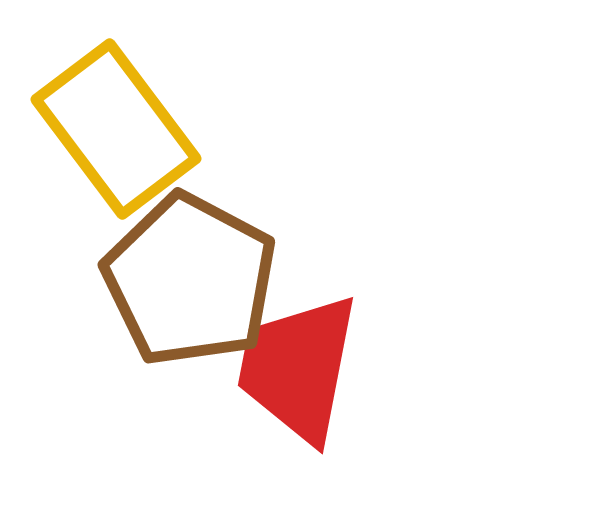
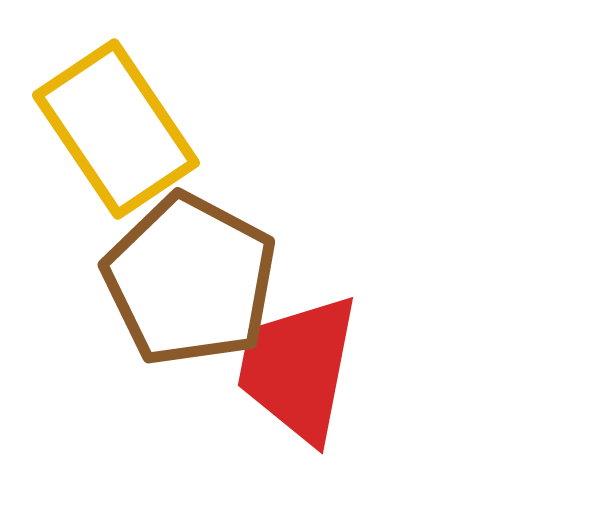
yellow rectangle: rotated 3 degrees clockwise
